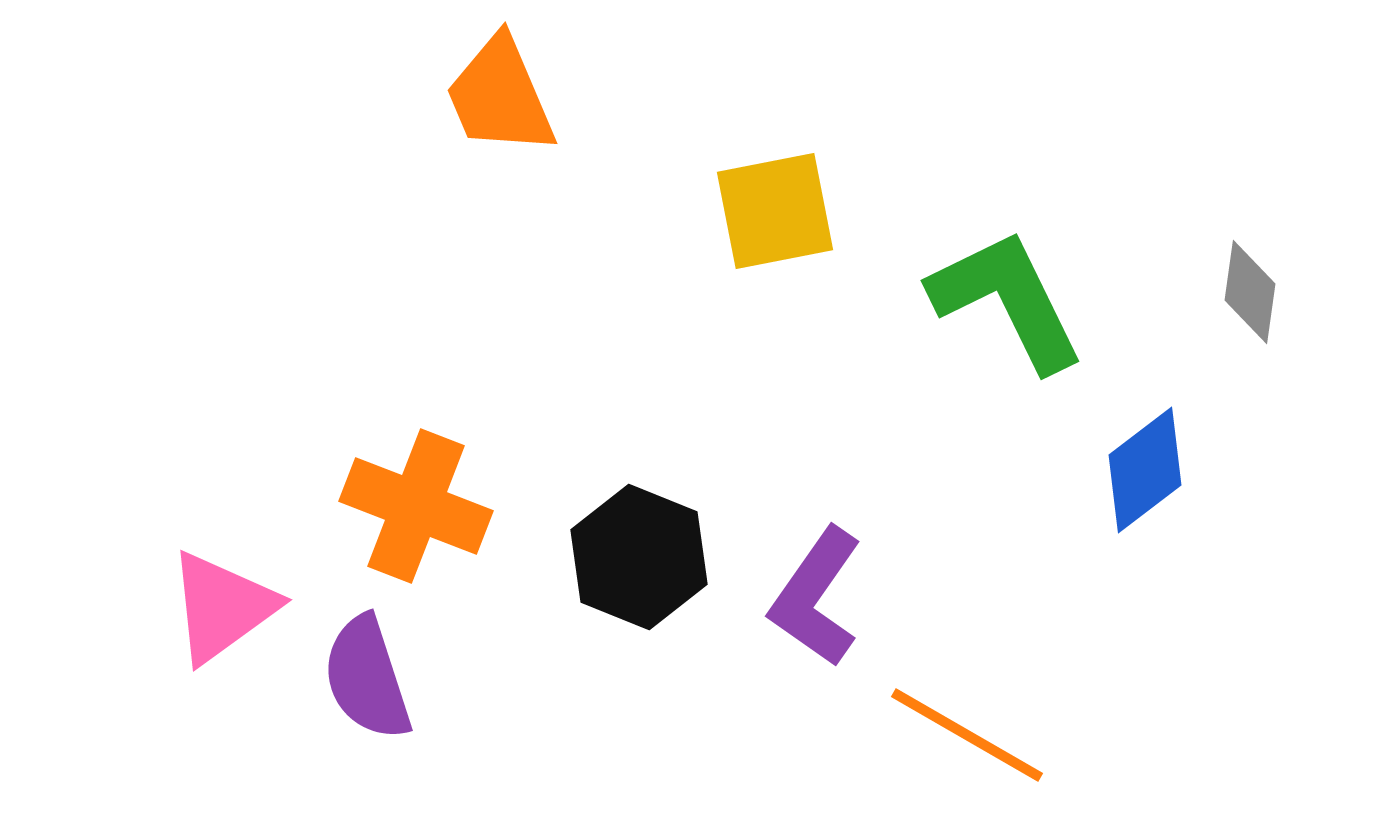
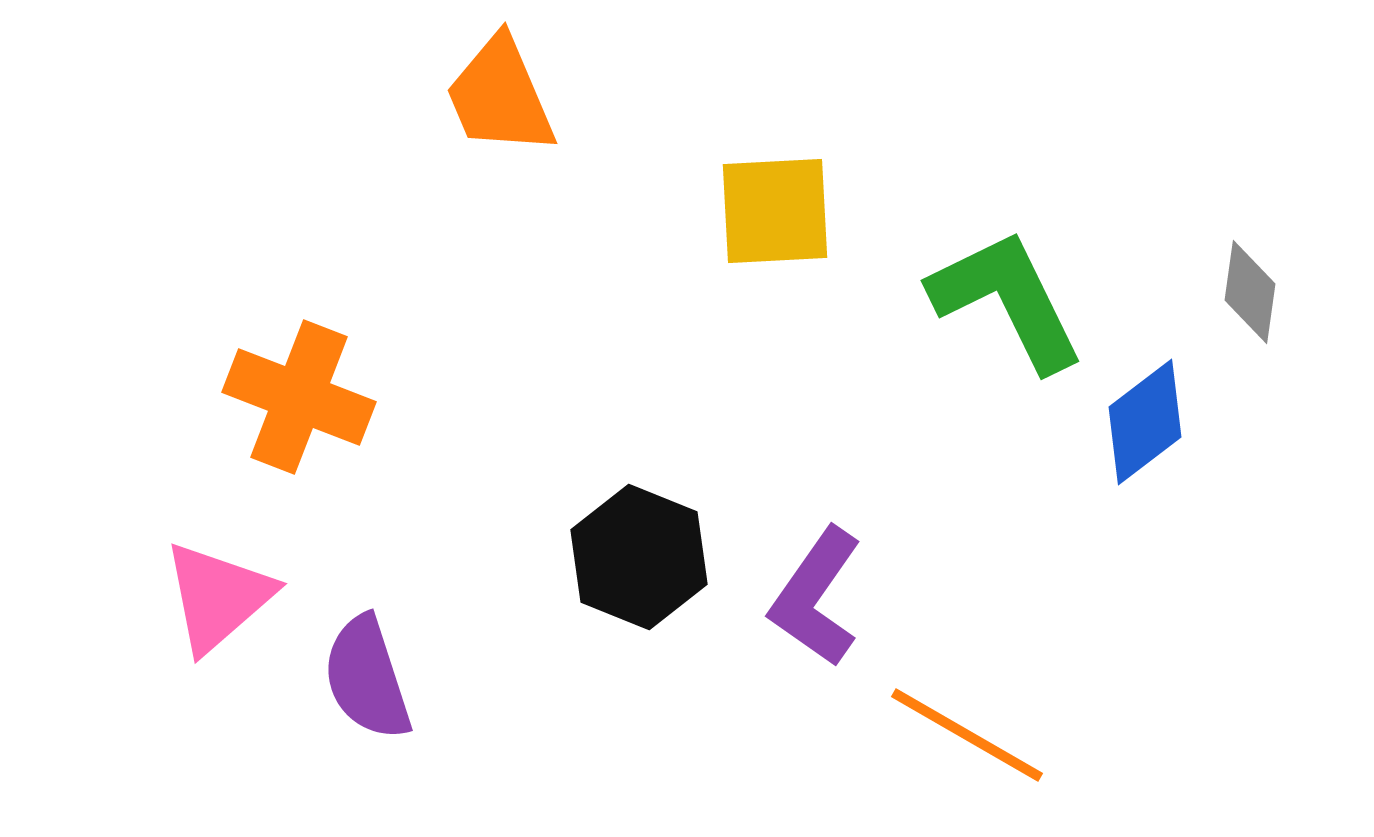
yellow square: rotated 8 degrees clockwise
blue diamond: moved 48 px up
orange cross: moved 117 px left, 109 px up
pink triangle: moved 4 px left, 10 px up; rotated 5 degrees counterclockwise
